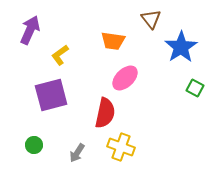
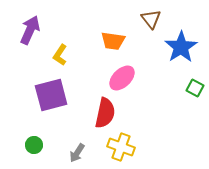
yellow L-shape: rotated 20 degrees counterclockwise
pink ellipse: moved 3 px left
